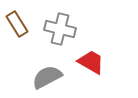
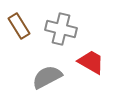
brown rectangle: moved 2 px right, 2 px down
gray cross: moved 1 px right
